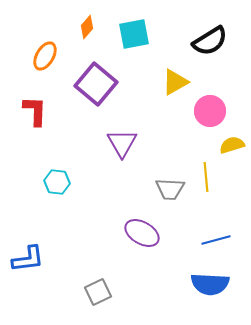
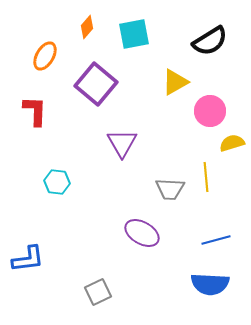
yellow semicircle: moved 2 px up
